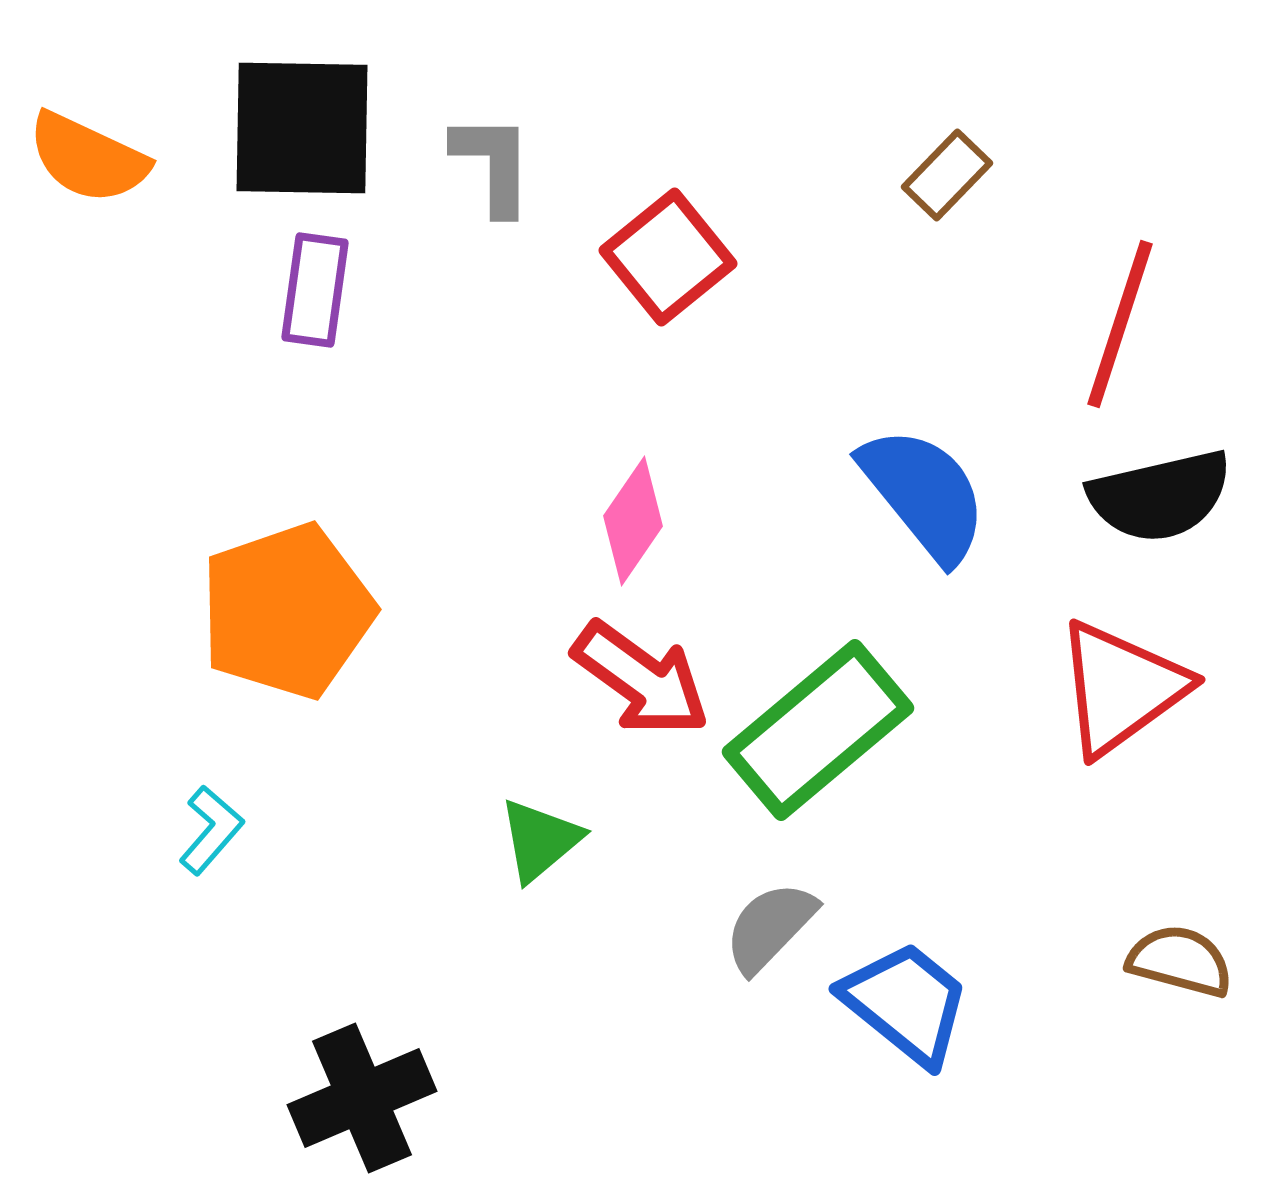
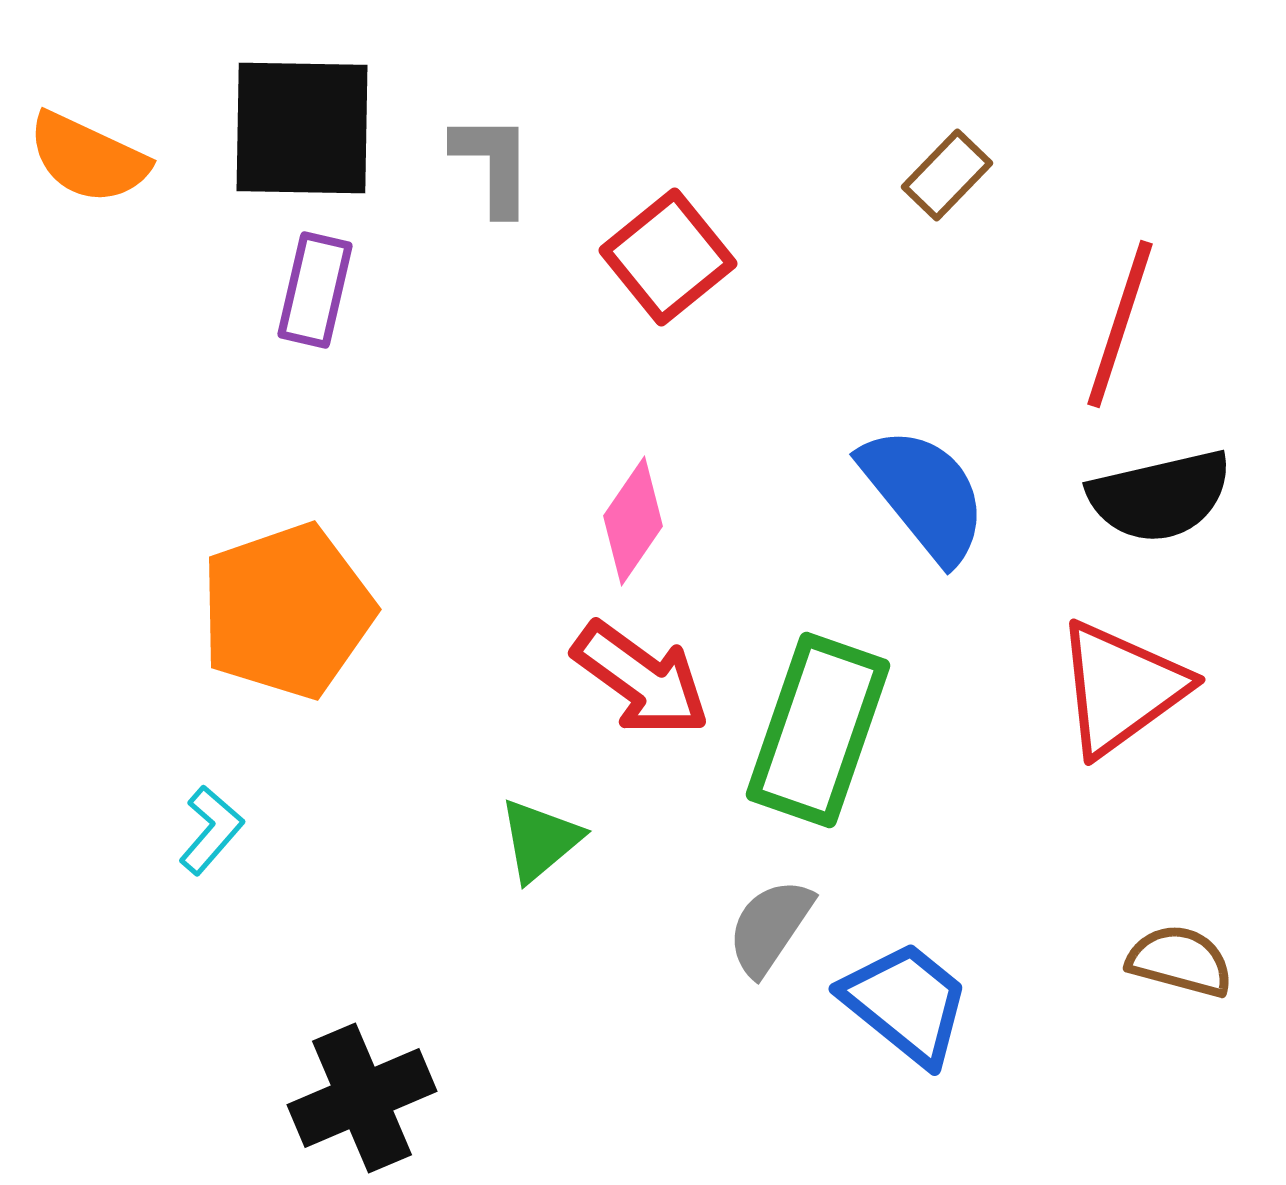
purple rectangle: rotated 5 degrees clockwise
green rectangle: rotated 31 degrees counterclockwise
gray semicircle: rotated 10 degrees counterclockwise
